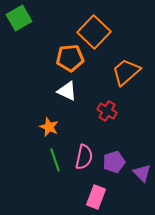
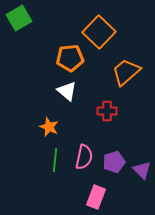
orange square: moved 5 px right
white triangle: rotated 15 degrees clockwise
red cross: rotated 30 degrees counterclockwise
green line: rotated 25 degrees clockwise
purple triangle: moved 3 px up
